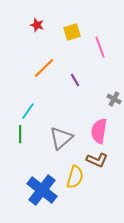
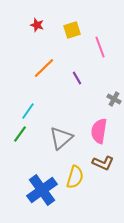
yellow square: moved 2 px up
purple line: moved 2 px right, 2 px up
green line: rotated 36 degrees clockwise
brown L-shape: moved 6 px right, 3 px down
blue cross: rotated 16 degrees clockwise
